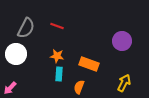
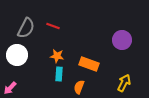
red line: moved 4 px left
purple circle: moved 1 px up
white circle: moved 1 px right, 1 px down
